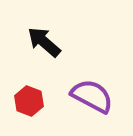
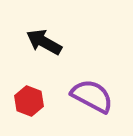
black arrow: rotated 12 degrees counterclockwise
